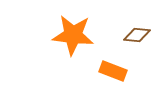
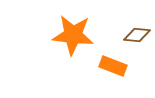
orange rectangle: moved 5 px up
